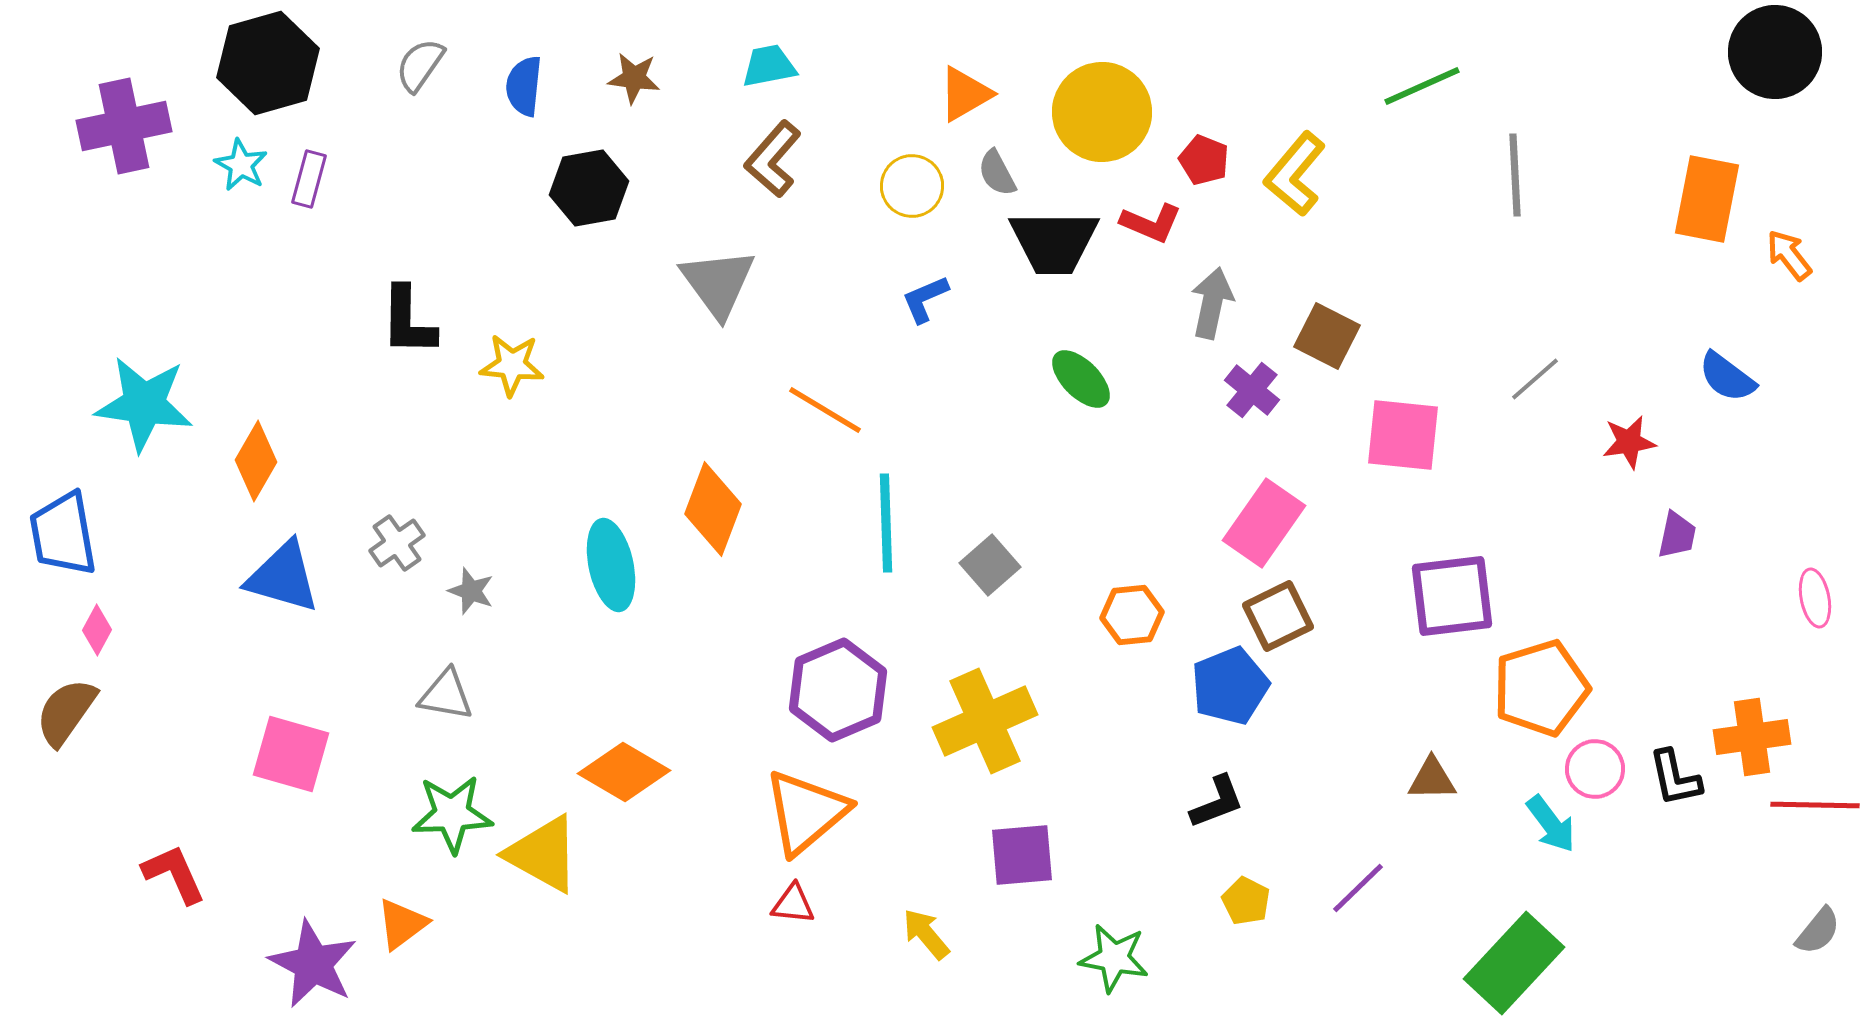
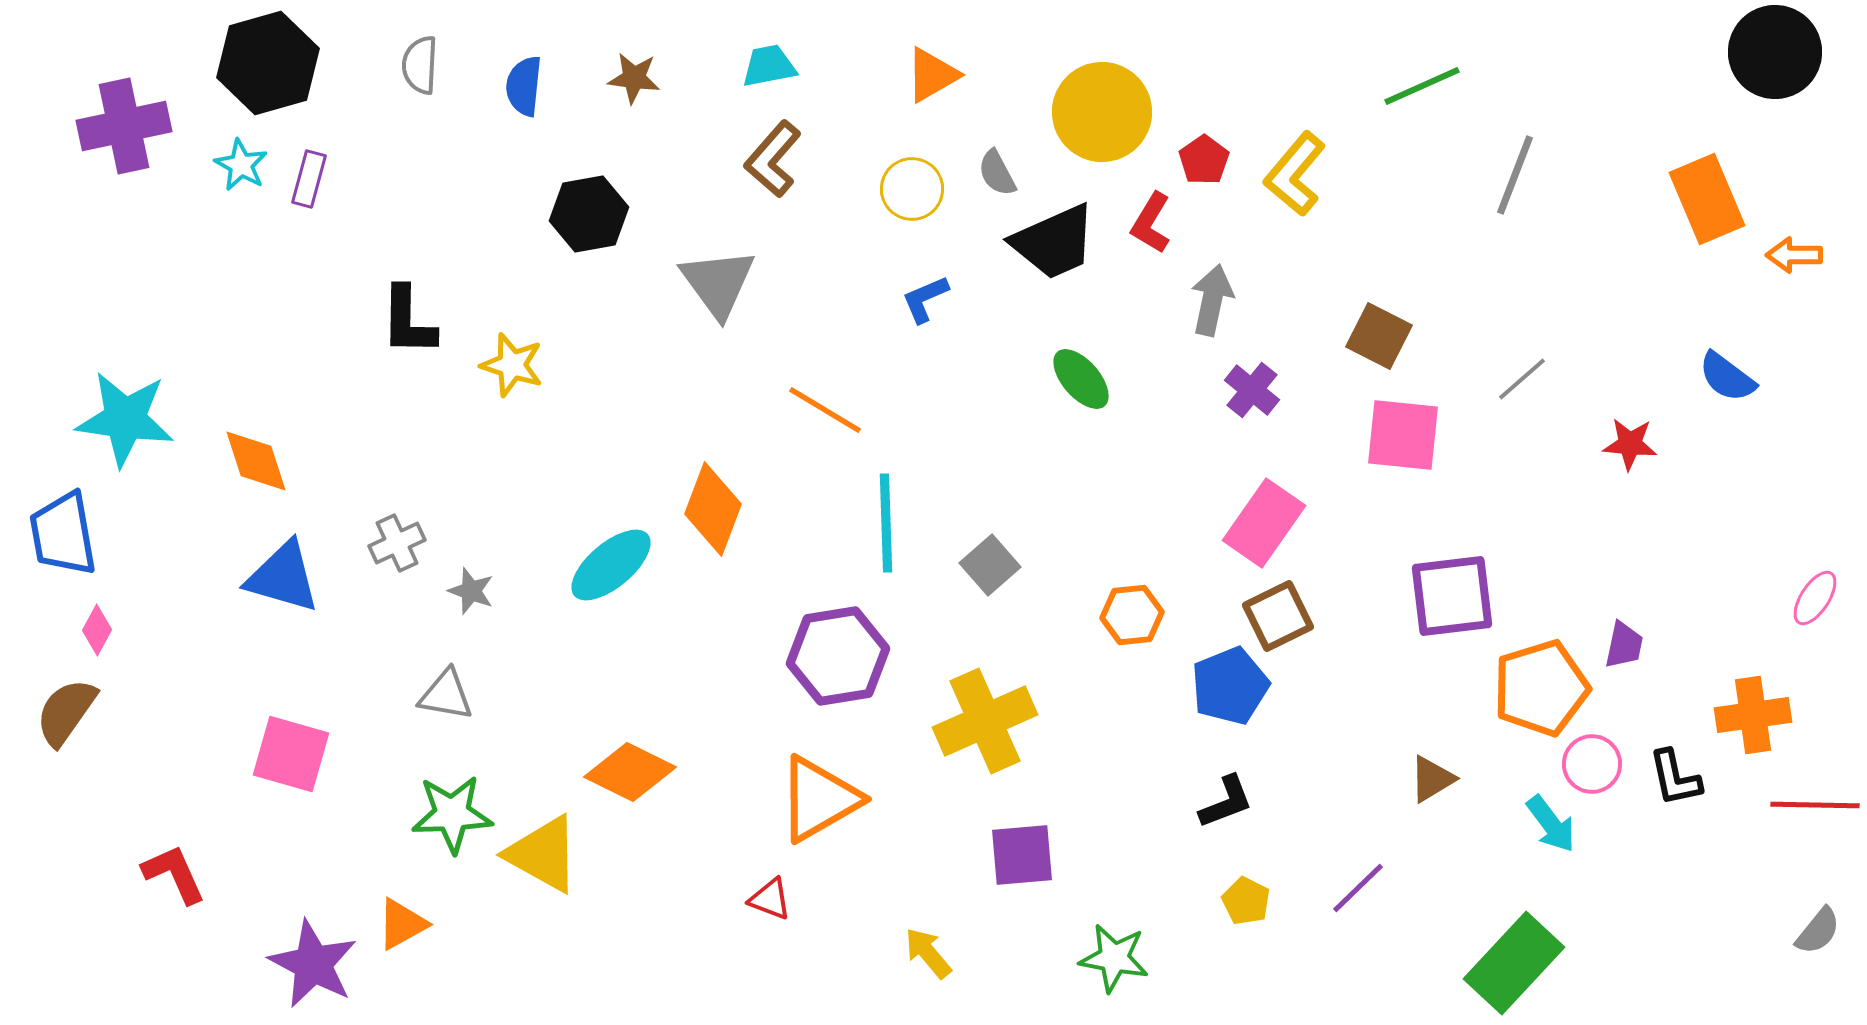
gray semicircle at (420, 65): rotated 32 degrees counterclockwise
orange triangle at (965, 94): moved 33 px left, 19 px up
red pentagon at (1204, 160): rotated 15 degrees clockwise
gray line at (1515, 175): rotated 24 degrees clockwise
yellow circle at (912, 186): moved 3 px down
black hexagon at (589, 188): moved 26 px down
orange rectangle at (1707, 199): rotated 34 degrees counterclockwise
red L-shape at (1151, 223): rotated 98 degrees clockwise
black trapezoid at (1054, 242): rotated 24 degrees counterclockwise
orange arrow at (1789, 255): moved 5 px right; rotated 52 degrees counterclockwise
gray arrow at (1212, 303): moved 3 px up
brown square at (1327, 336): moved 52 px right
yellow star at (512, 365): rotated 12 degrees clockwise
green ellipse at (1081, 379): rotated 4 degrees clockwise
gray line at (1535, 379): moved 13 px left
cyan star at (144, 404): moved 19 px left, 15 px down
red star at (1629, 442): moved 1 px right, 2 px down; rotated 14 degrees clockwise
orange diamond at (256, 461): rotated 48 degrees counterclockwise
purple trapezoid at (1677, 535): moved 53 px left, 110 px down
gray cross at (397, 543): rotated 10 degrees clockwise
cyan ellipse at (611, 565): rotated 62 degrees clockwise
pink ellipse at (1815, 598): rotated 44 degrees clockwise
purple hexagon at (838, 690): moved 34 px up; rotated 14 degrees clockwise
orange cross at (1752, 737): moved 1 px right, 22 px up
pink circle at (1595, 769): moved 3 px left, 5 px up
orange diamond at (624, 772): moved 6 px right; rotated 4 degrees counterclockwise
brown triangle at (1432, 779): rotated 30 degrees counterclockwise
black L-shape at (1217, 802): moved 9 px right
orange triangle at (806, 812): moved 13 px right, 13 px up; rotated 10 degrees clockwise
red triangle at (793, 904): moved 23 px left, 5 px up; rotated 15 degrees clockwise
orange triangle at (402, 924): rotated 8 degrees clockwise
yellow arrow at (926, 934): moved 2 px right, 19 px down
